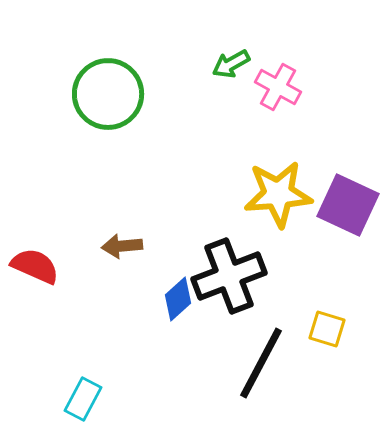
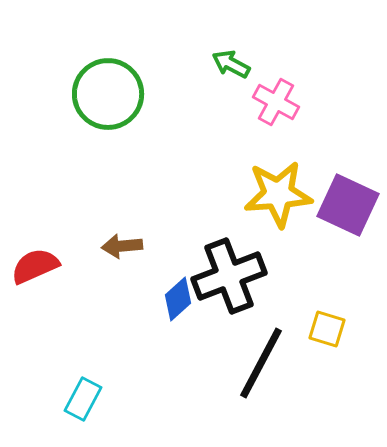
green arrow: rotated 57 degrees clockwise
pink cross: moved 2 px left, 15 px down
red semicircle: rotated 48 degrees counterclockwise
